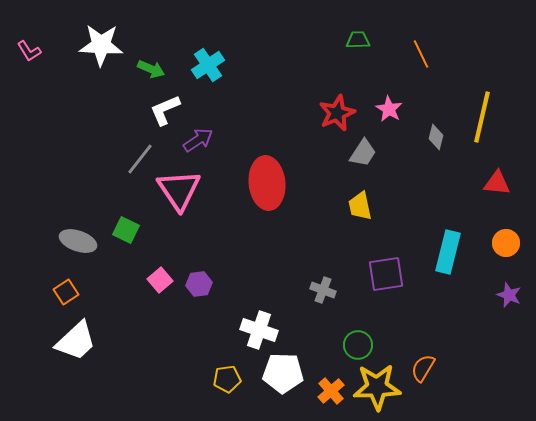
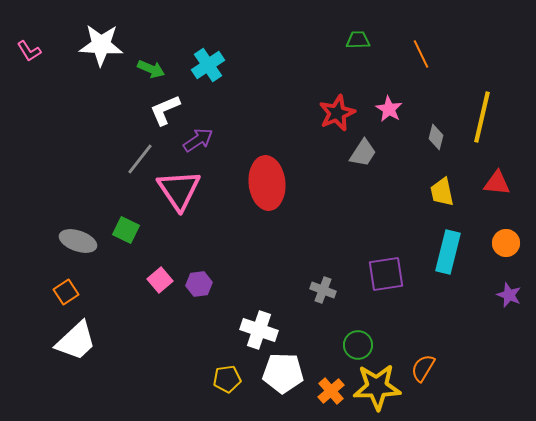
yellow trapezoid: moved 82 px right, 14 px up
